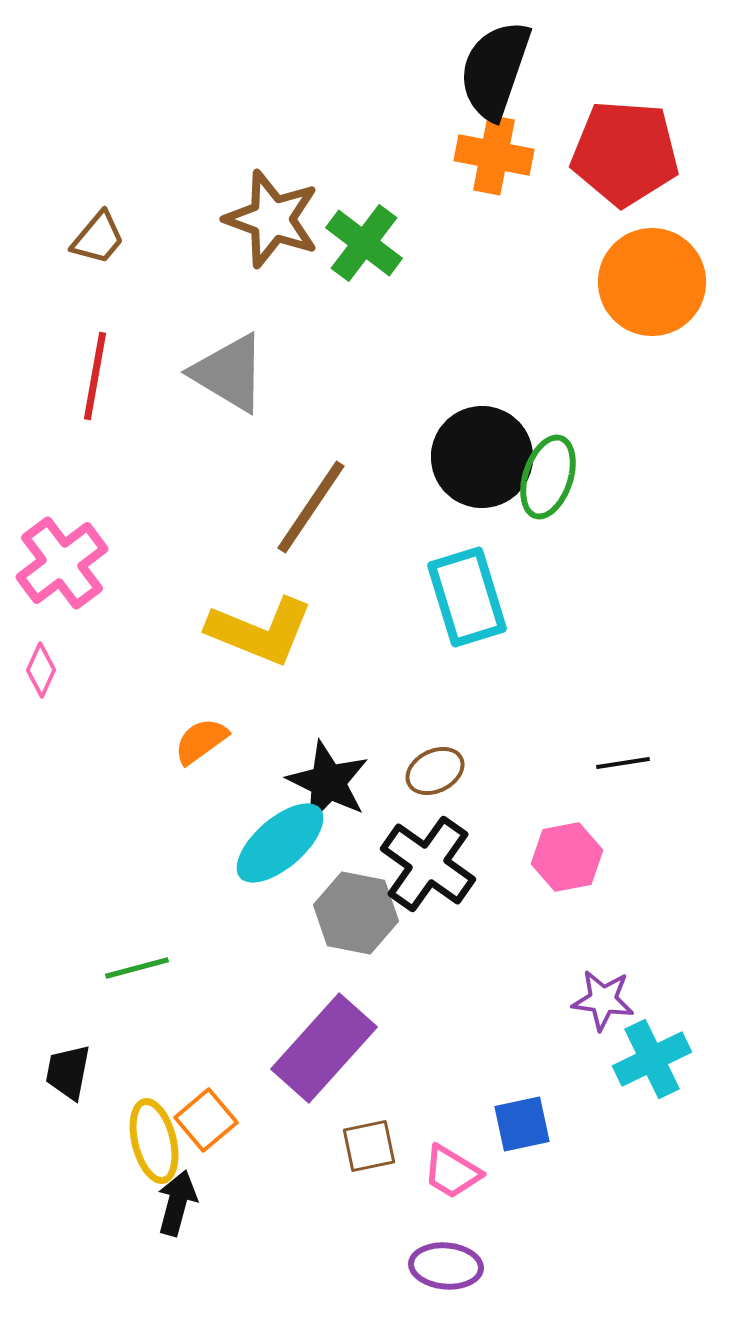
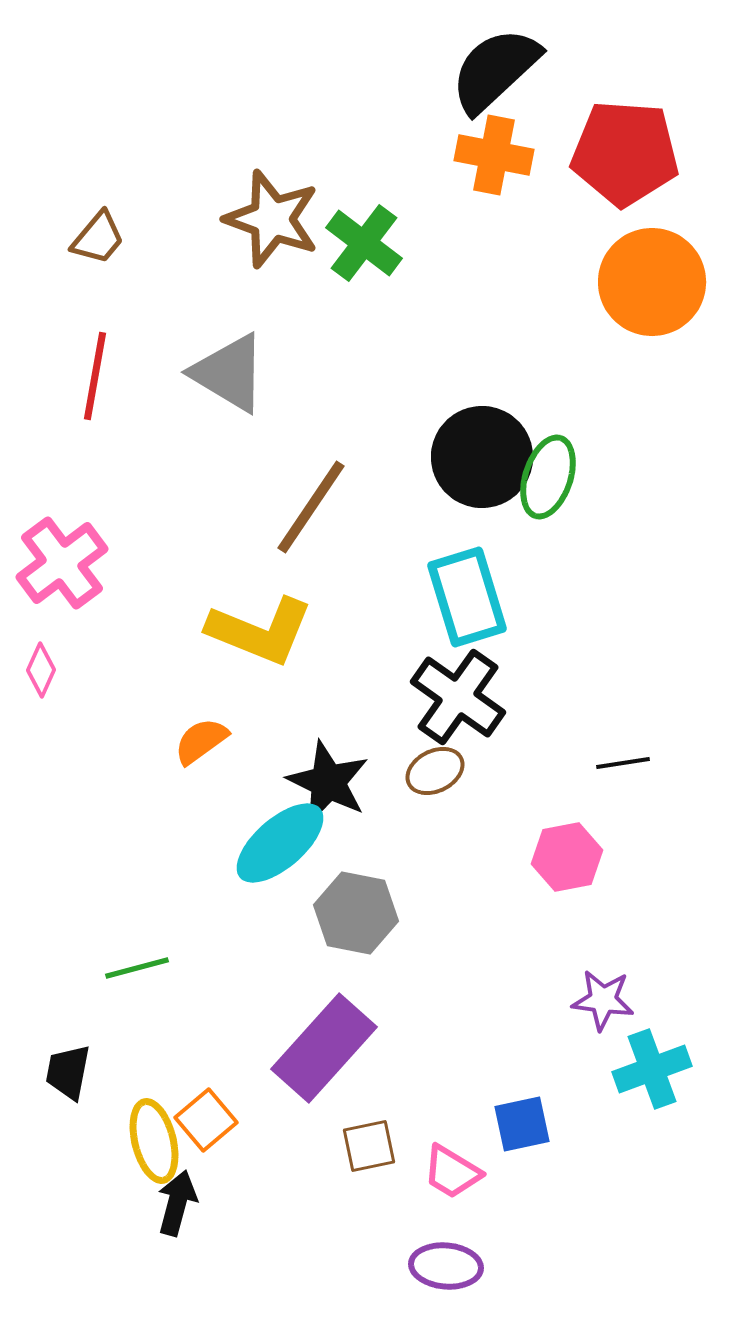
black semicircle: rotated 28 degrees clockwise
black cross: moved 30 px right, 167 px up
cyan cross: moved 10 px down; rotated 6 degrees clockwise
